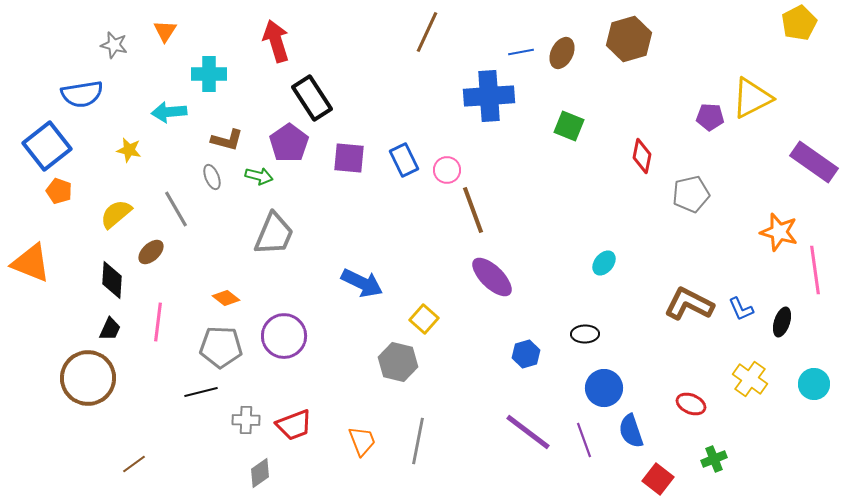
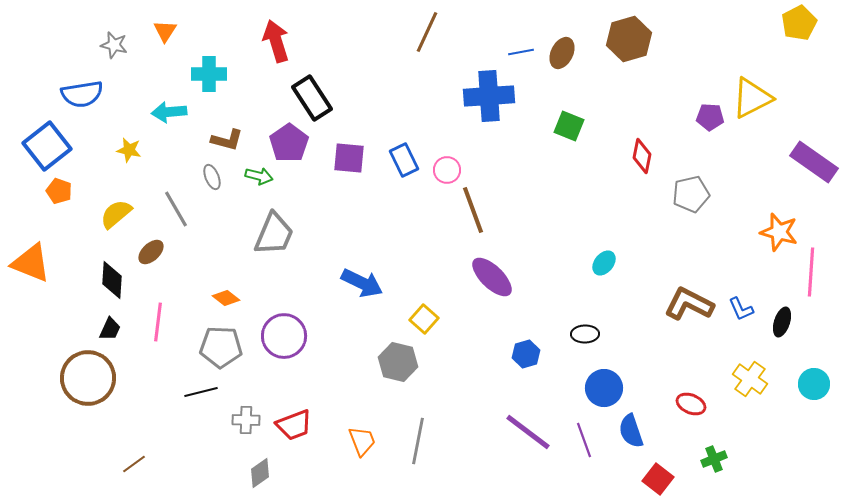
pink line at (815, 270): moved 4 px left, 2 px down; rotated 12 degrees clockwise
